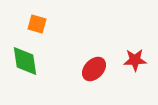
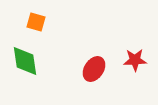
orange square: moved 1 px left, 2 px up
red ellipse: rotated 10 degrees counterclockwise
